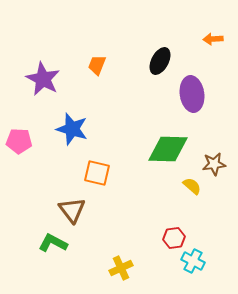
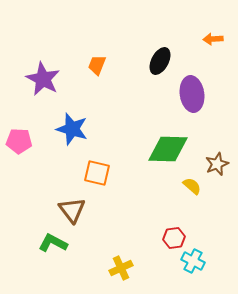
brown star: moved 3 px right; rotated 15 degrees counterclockwise
